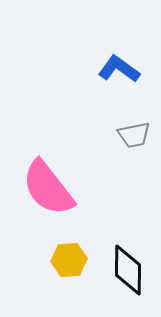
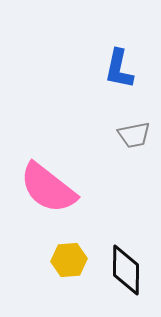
blue L-shape: rotated 114 degrees counterclockwise
pink semicircle: rotated 14 degrees counterclockwise
black diamond: moved 2 px left
